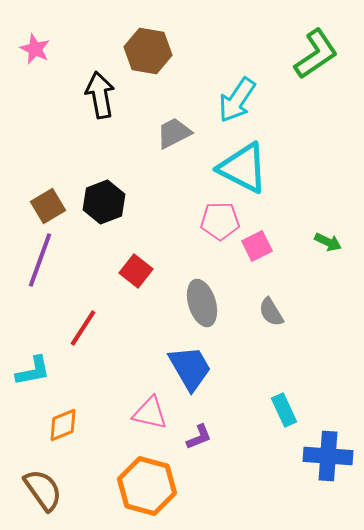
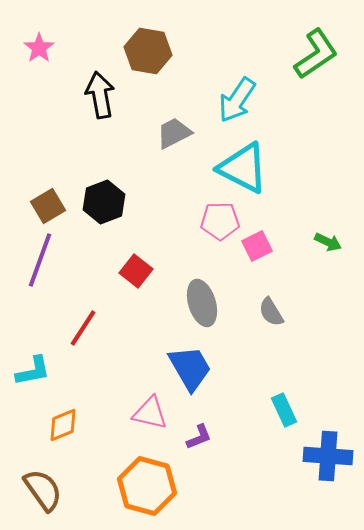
pink star: moved 4 px right, 1 px up; rotated 12 degrees clockwise
